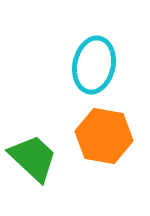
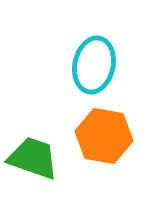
green trapezoid: rotated 24 degrees counterclockwise
